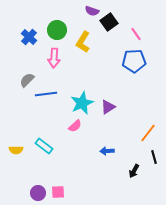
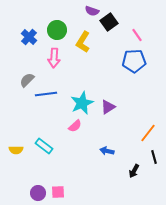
pink line: moved 1 px right, 1 px down
blue arrow: rotated 16 degrees clockwise
